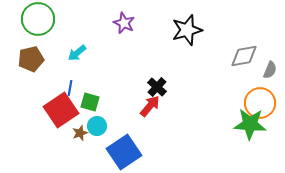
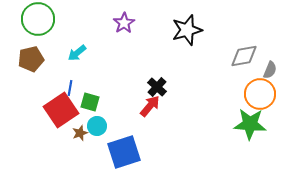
purple star: rotated 15 degrees clockwise
orange circle: moved 9 px up
blue square: rotated 16 degrees clockwise
